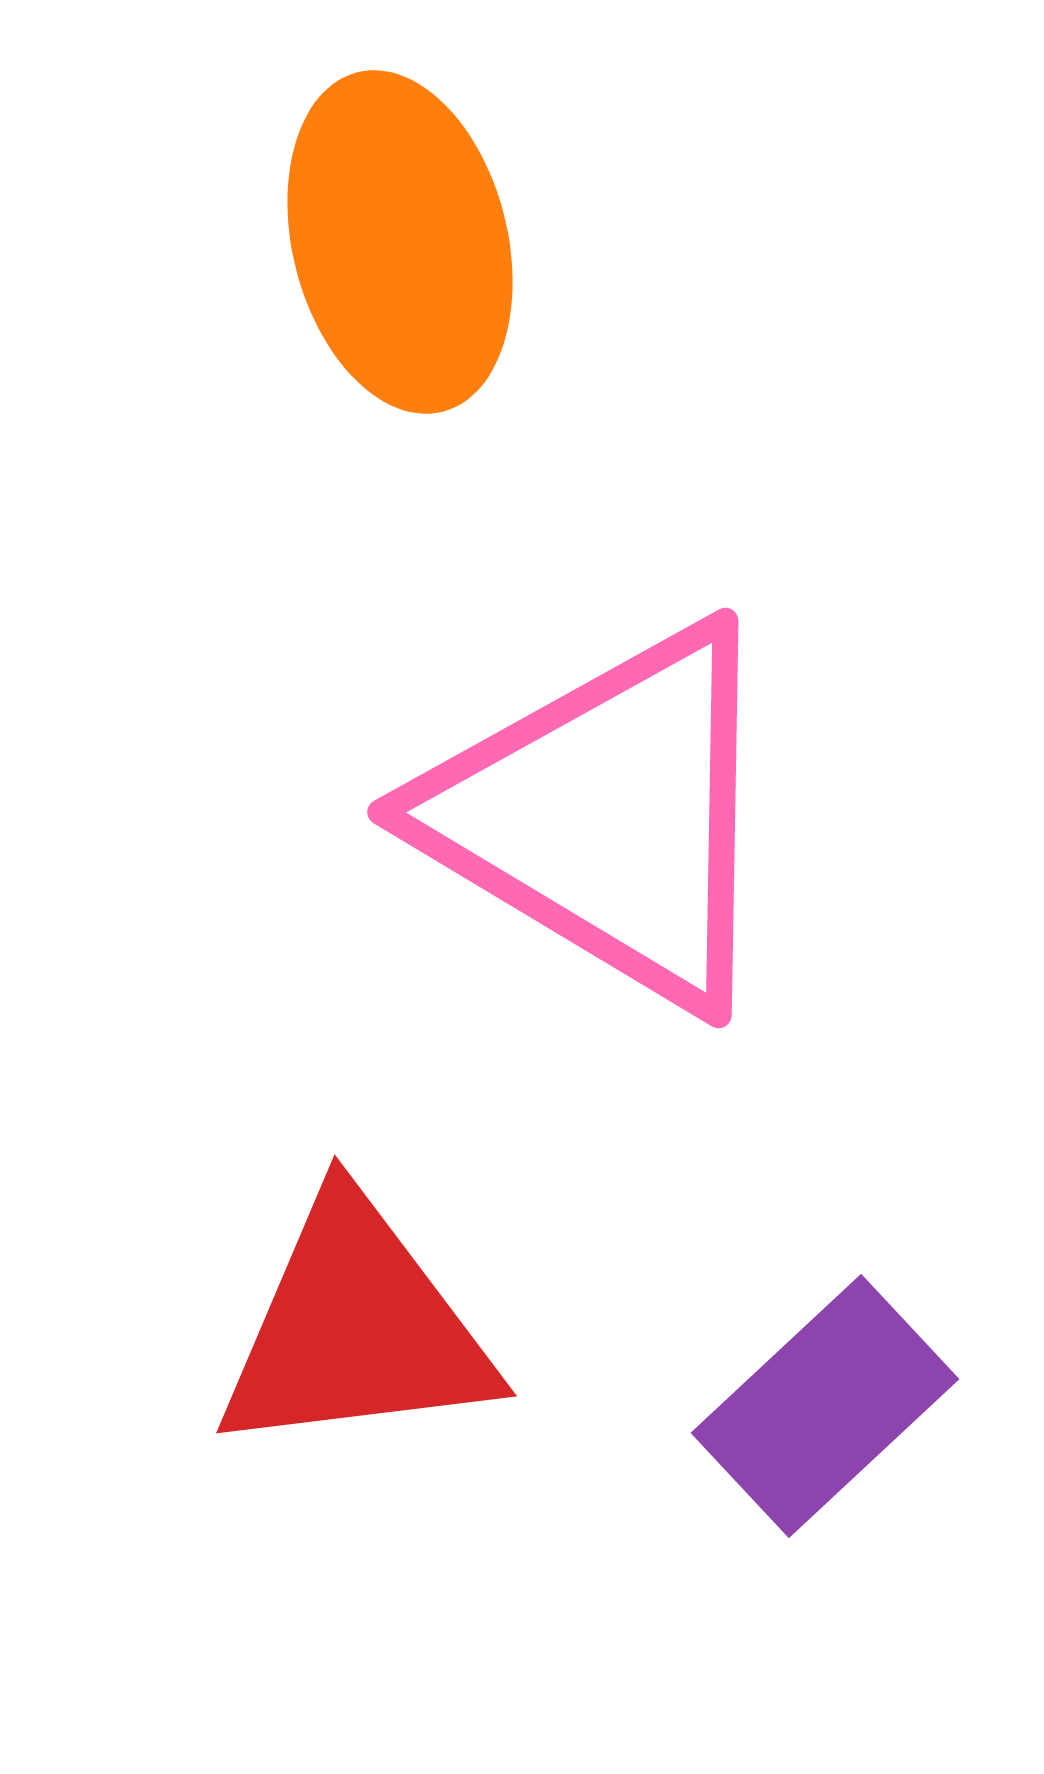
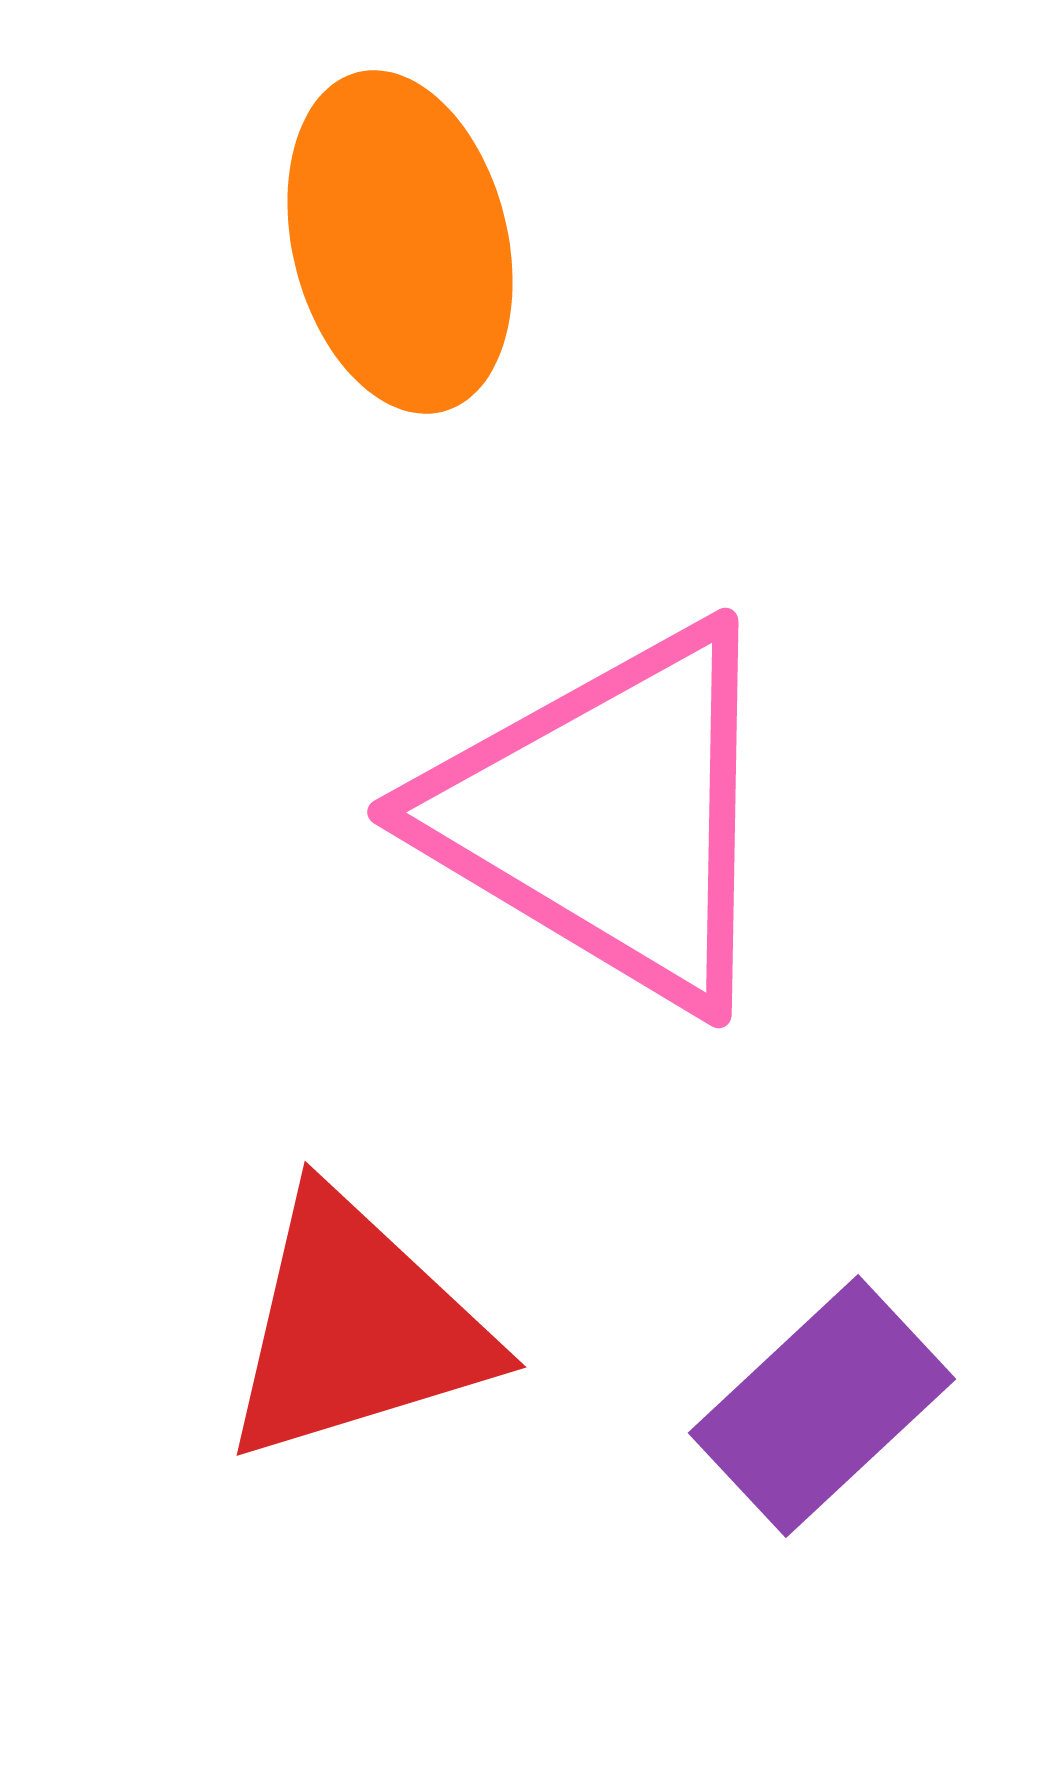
red triangle: rotated 10 degrees counterclockwise
purple rectangle: moved 3 px left
